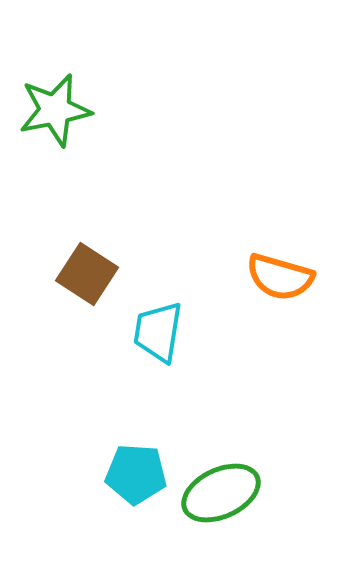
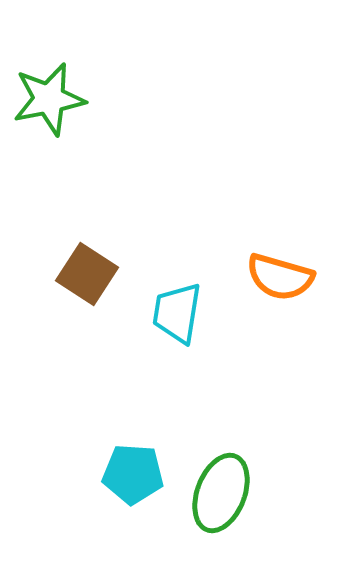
green star: moved 6 px left, 11 px up
cyan trapezoid: moved 19 px right, 19 px up
cyan pentagon: moved 3 px left
green ellipse: rotated 44 degrees counterclockwise
